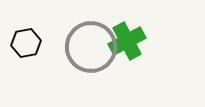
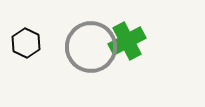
black hexagon: rotated 24 degrees counterclockwise
